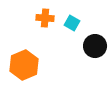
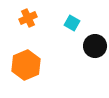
orange cross: moved 17 px left; rotated 30 degrees counterclockwise
orange hexagon: moved 2 px right
